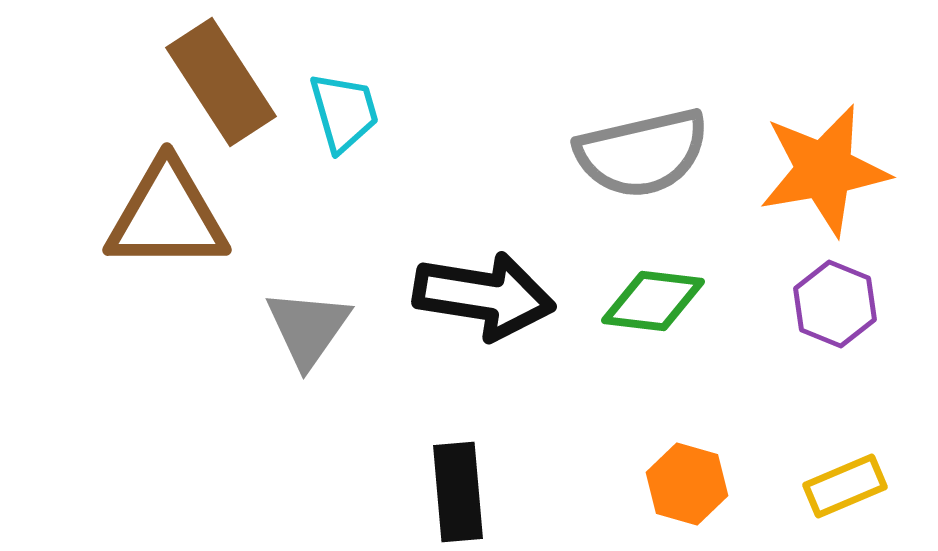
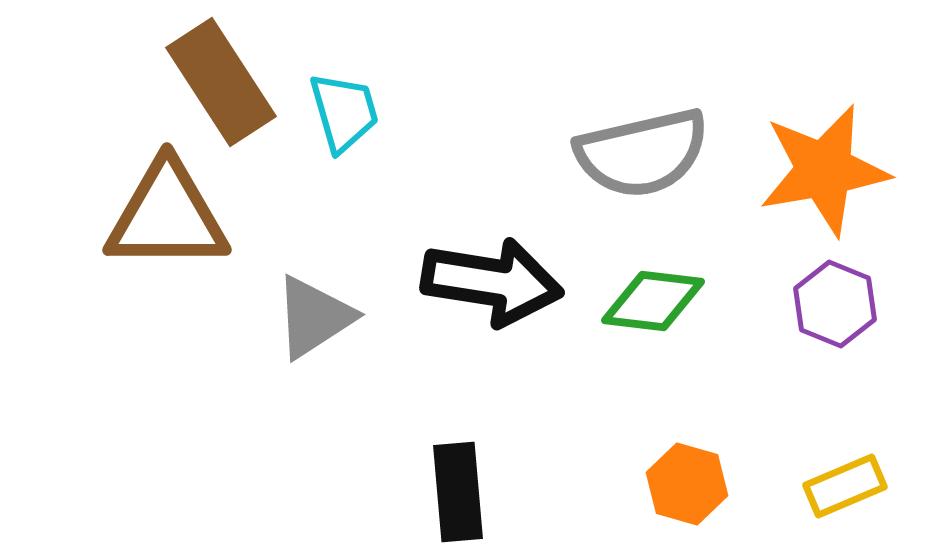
black arrow: moved 8 px right, 14 px up
gray triangle: moved 6 px right, 11 px up; rotated 22 degrees clockwise
